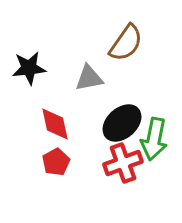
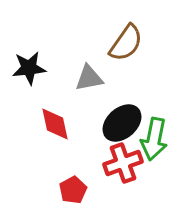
red pentagon: moved 17 px right, 28 px down
